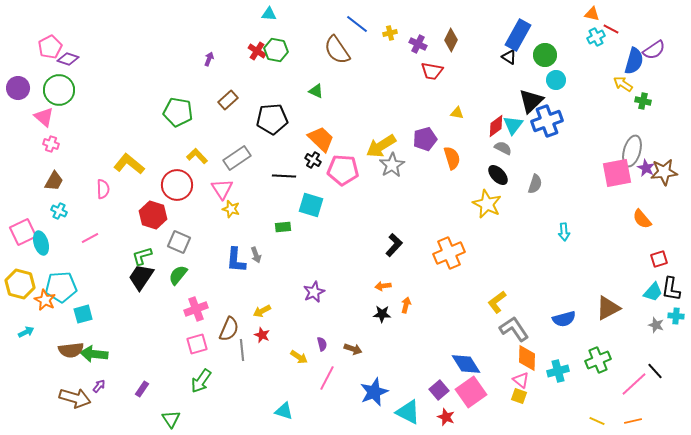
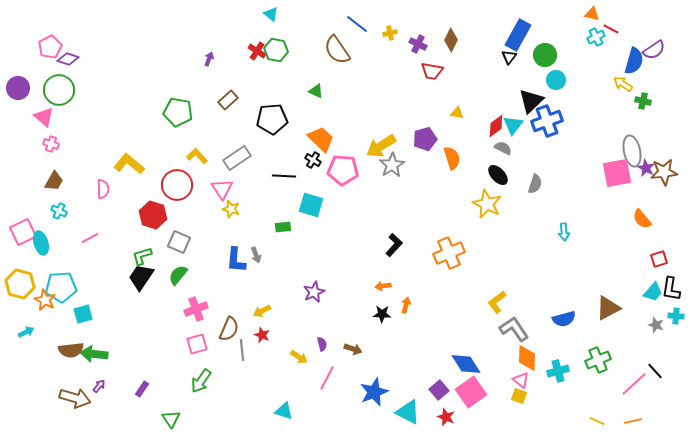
cyan triangle at (269, 14): moved 2 px right; rotated 35 degrees clockwise
black triangle at (509, 57): rotated 35 degrees clockwise
gray ellipse at (632, 151): rotated 28 degrees counterclockwise
